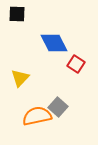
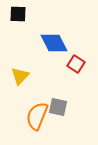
black square: moved 1 px right
yellow triangle: moved 2 px up
gray square: rotated 30 degrees counterclockwise
orange semicircle: rotated 56 degrees counterclockwise
